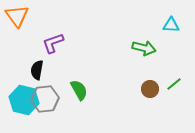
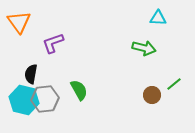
orange triangle: moved 2 px right, 6 px down
cyan triangle: moved 13 px left, 7 px up
black semicircle: moved 6 px left, 4 px down
brown circle: moved 2 px right, 6 px down
